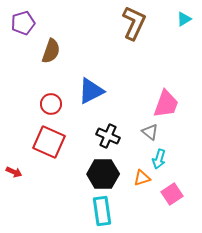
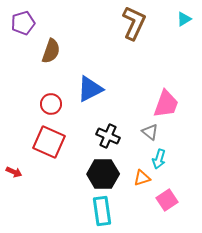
blue triangle: moved 1 px left, 2 px up
pink square: moved 5 px left, 6 px down
